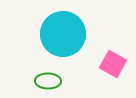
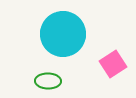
pink square: rotated 28 degrees clockwise
